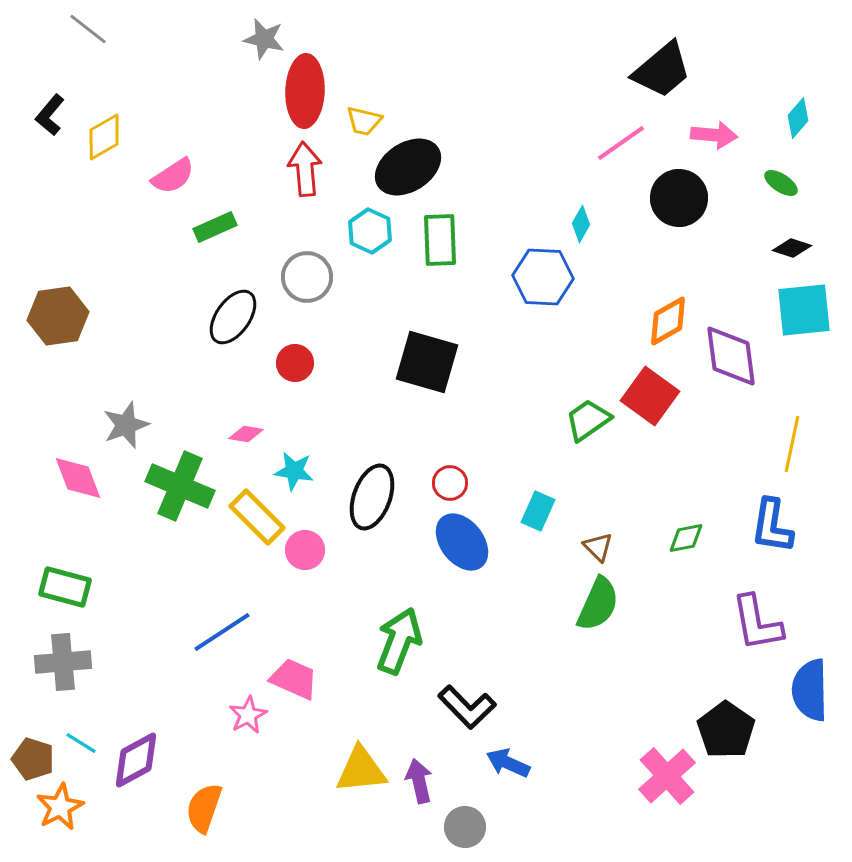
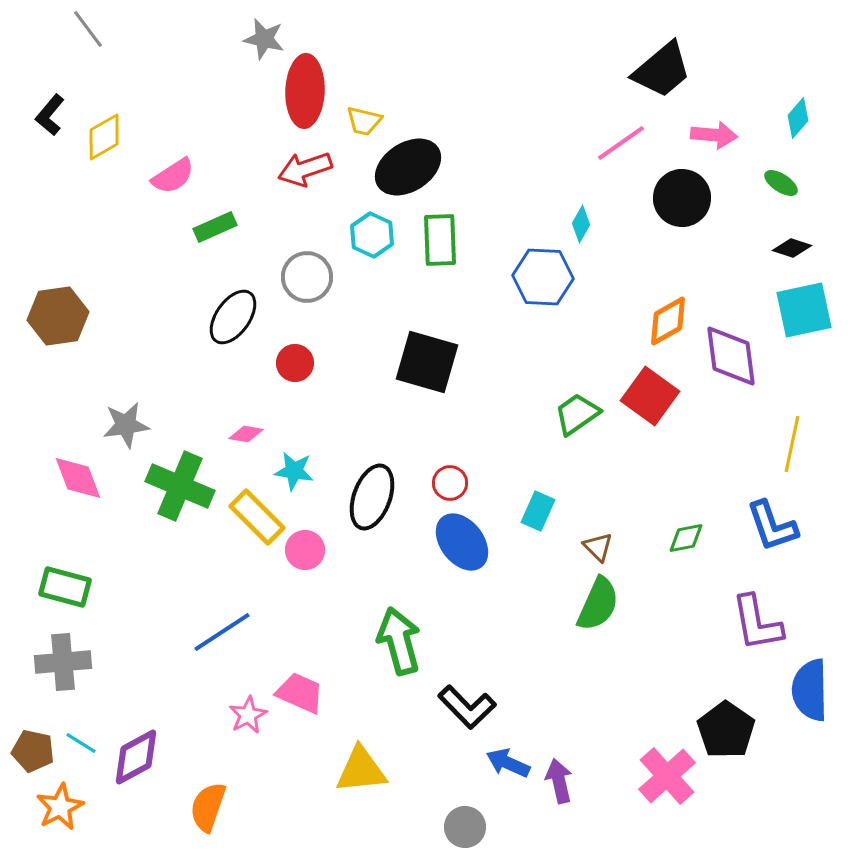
gray line at (88, 29): rotated 15 degrees clockwise
red arrow at (305, 169): rotated 104 degrees counterclockwise
black circle at (679, 198): moved 3 px right
cyan hexagon at (370, 231): moved 2 px right, 4 px down
cyan square at (804, 310): rotated 6 degrees counterclockwise
green trapezoid at (588, 420): moved 11 px left, 6 px up
gray star at (126, 425): rotated 12 degrees clockwise
blue L-shape at (772, 526): rotated 28 degrees counterclockwise
green arrow at (399, 641): rotated 36 degrees counterclockwise
pink trapezoid at (294, 679): moved 6 px right, 14 px down
brown pentagon at (33, 759): moved 8 px up; rotated 6 degrees counterclockwise
purple diamond at (136, 760): moved 3 px up
purple arrow at (419, 781): moved 140 px right
orange semicircle at (204, 808): moved 4 px right, 1 px up
